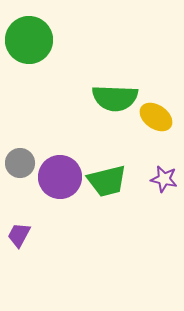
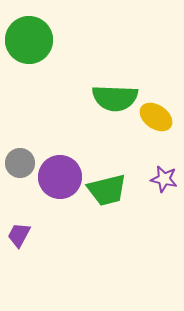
green trapezoid: moved 9 px down
